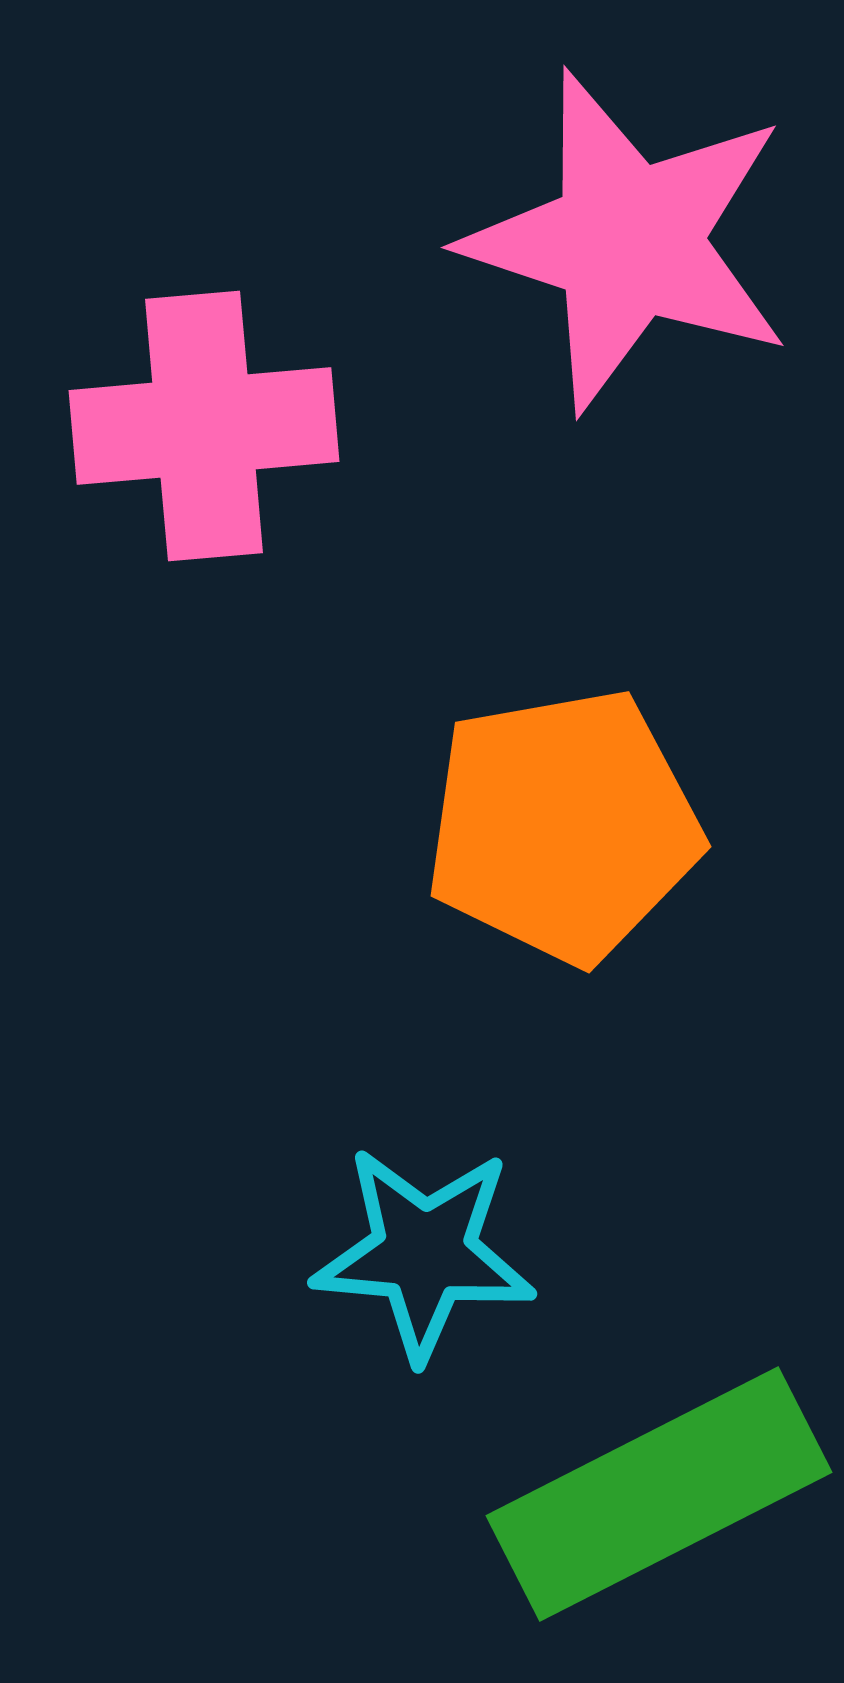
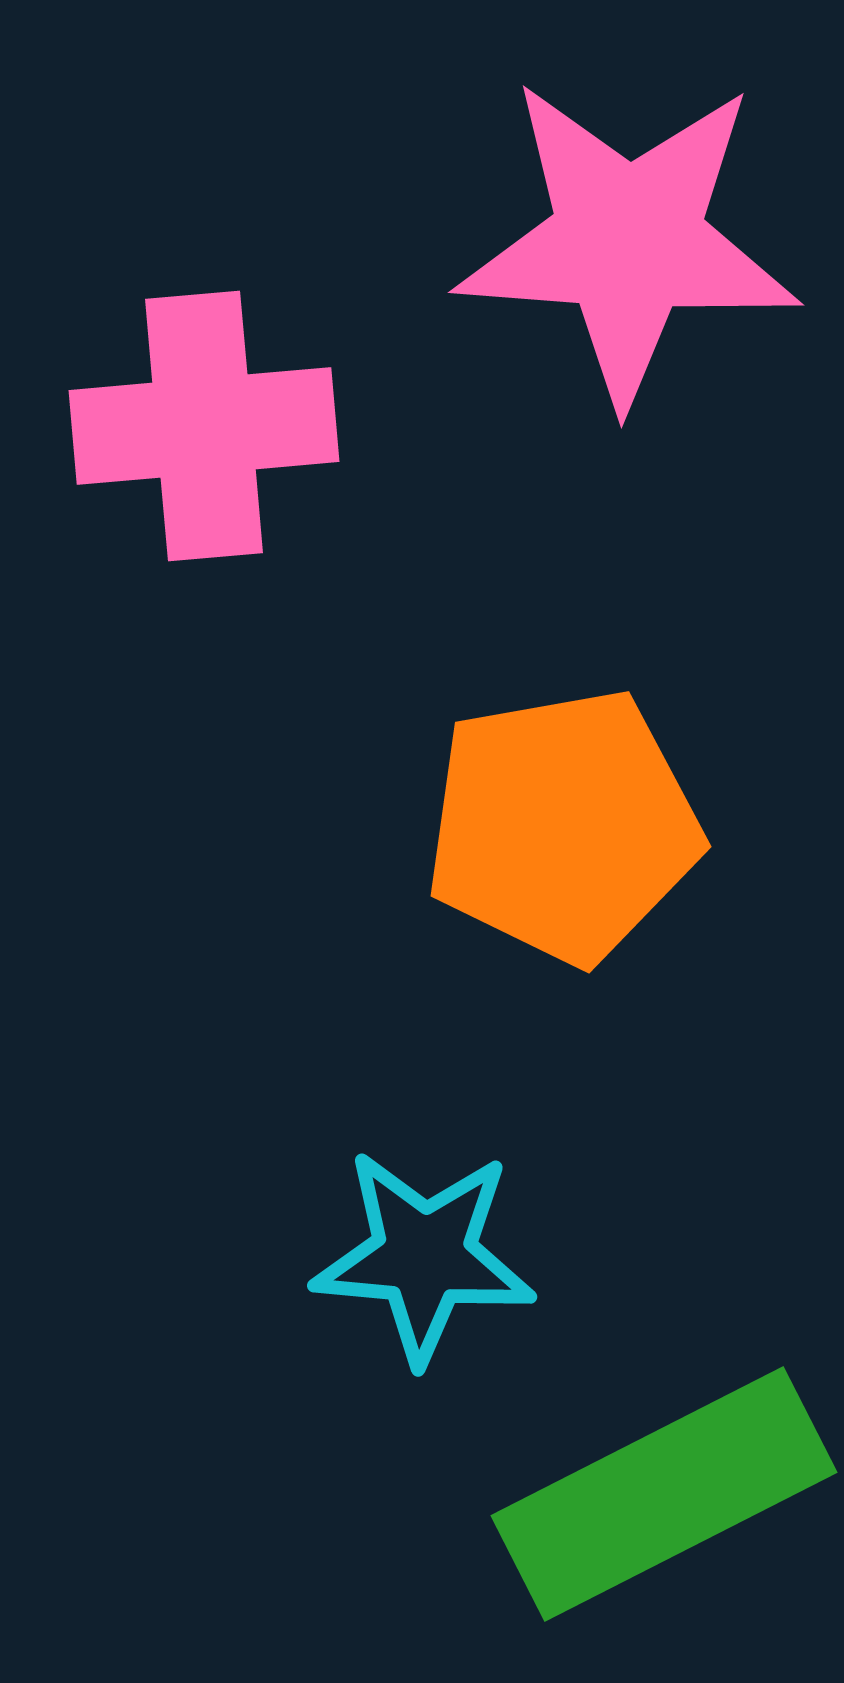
pink star: rotated 14 degrees counterclockwise
cyan star: moved 3 px down
green rectangle: moved 5 px right
